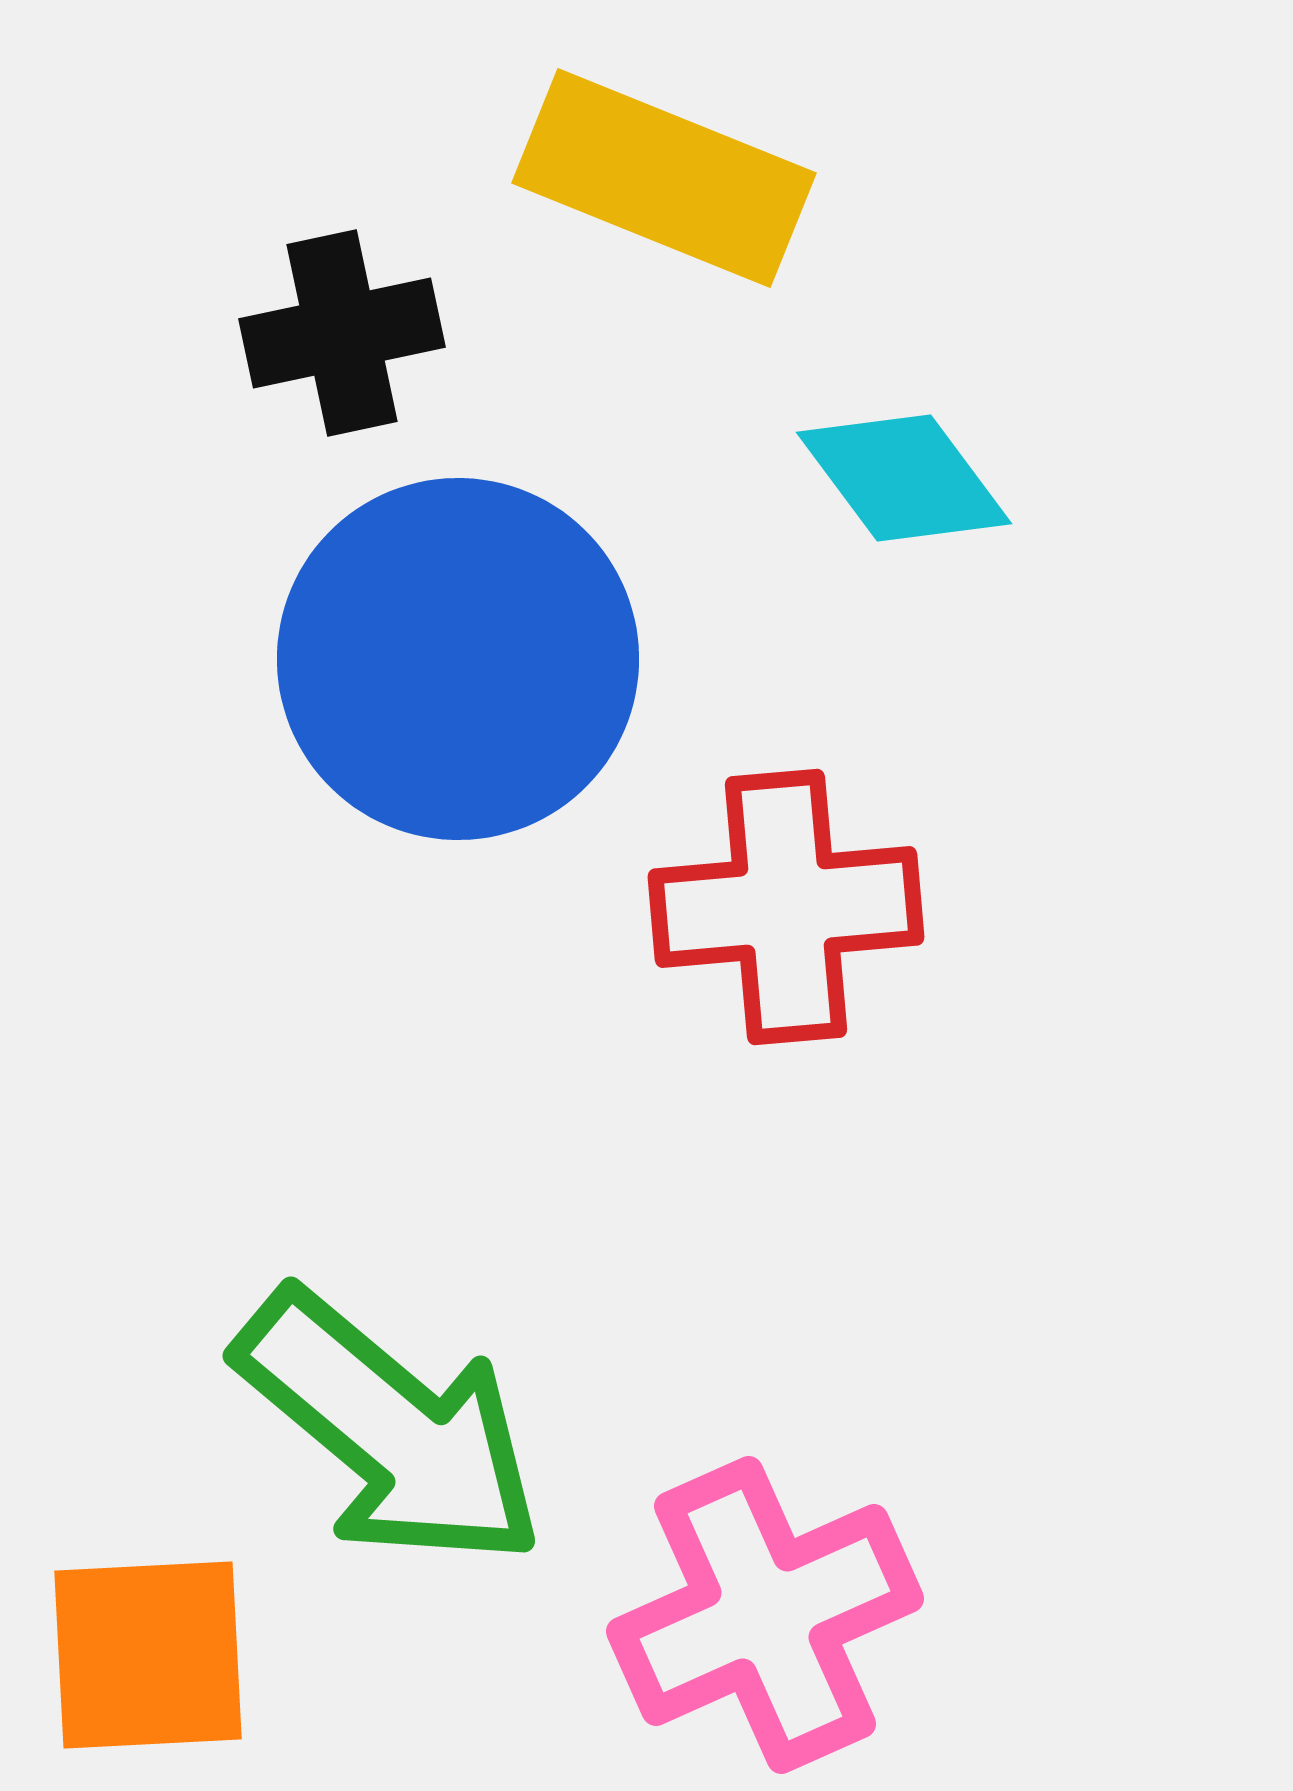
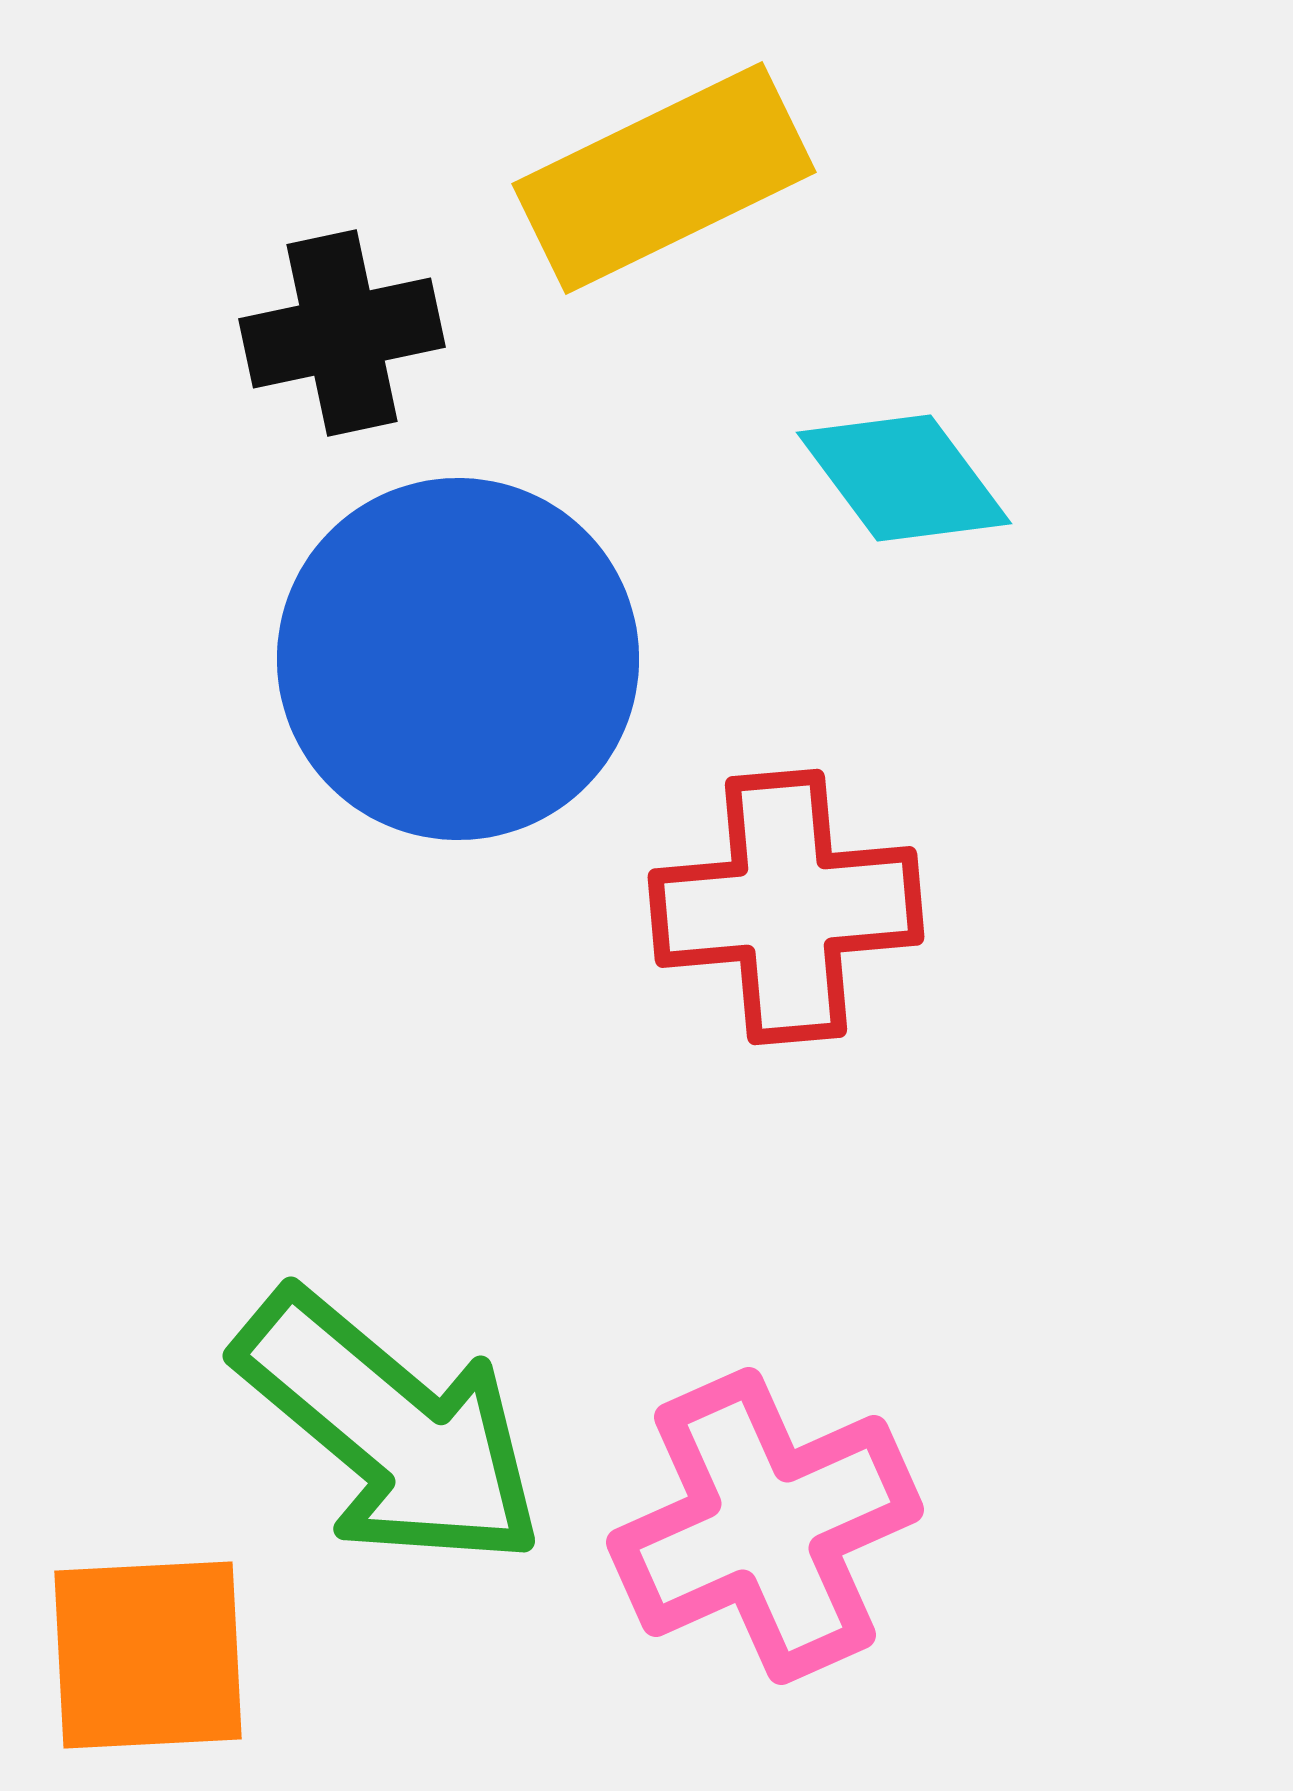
yellow rectangle: rotated 48 degrees counterclockwise
pink cross: moved 89 px up
